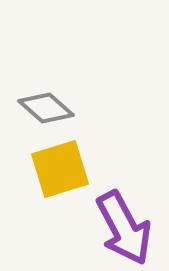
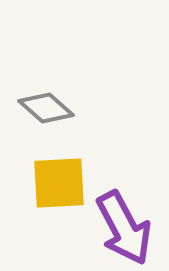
yellow square: moved 1 px left, 14 px down; rotated 14 degrees clockwise
